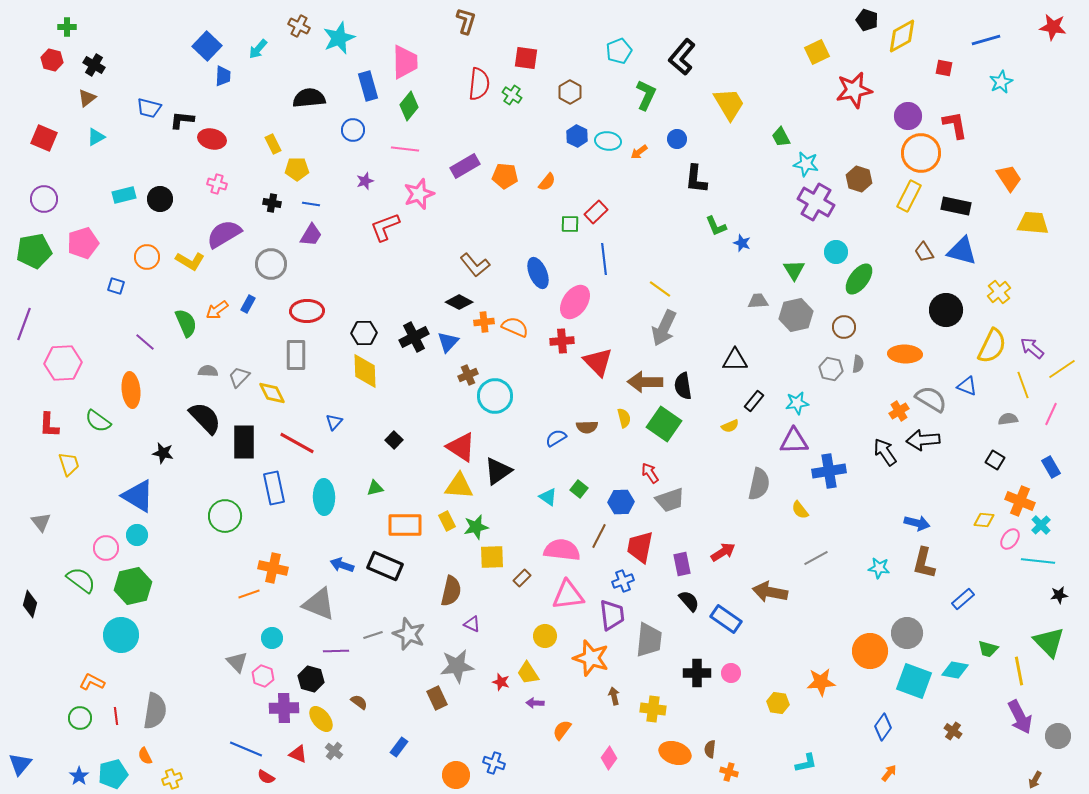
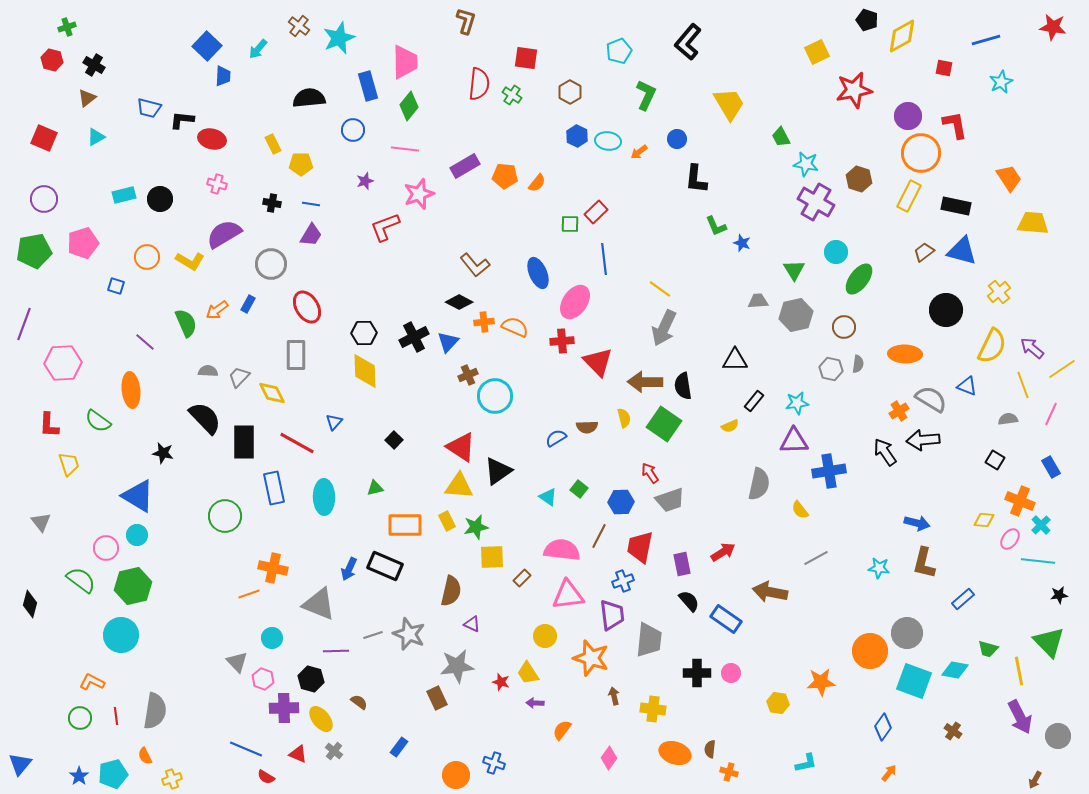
brown cross at (299, 26): rotated 10 degrees clockwise
green cross at (67, 27): rotated 18 degrees counterclockwise
black L-shape at (682, 57): moved 6 px right, 15 px up
yellow pentagon at (297, 169): moved 4 px right, 5 px up
orange semicircle at (547, 182): moved 10 px left, 1 px down
brown trapezoid at (924, 252): rotated 85 degrees clockwise
red ellipse at (307, 311): moved 4 px up; rotated 60 degrees clockwise
blue arrow at (342, 565): moved 7 px right, 4 px down; rotated 85 degrees counterclockwise
pink hexagon at (263, 676): moved 3 px down
